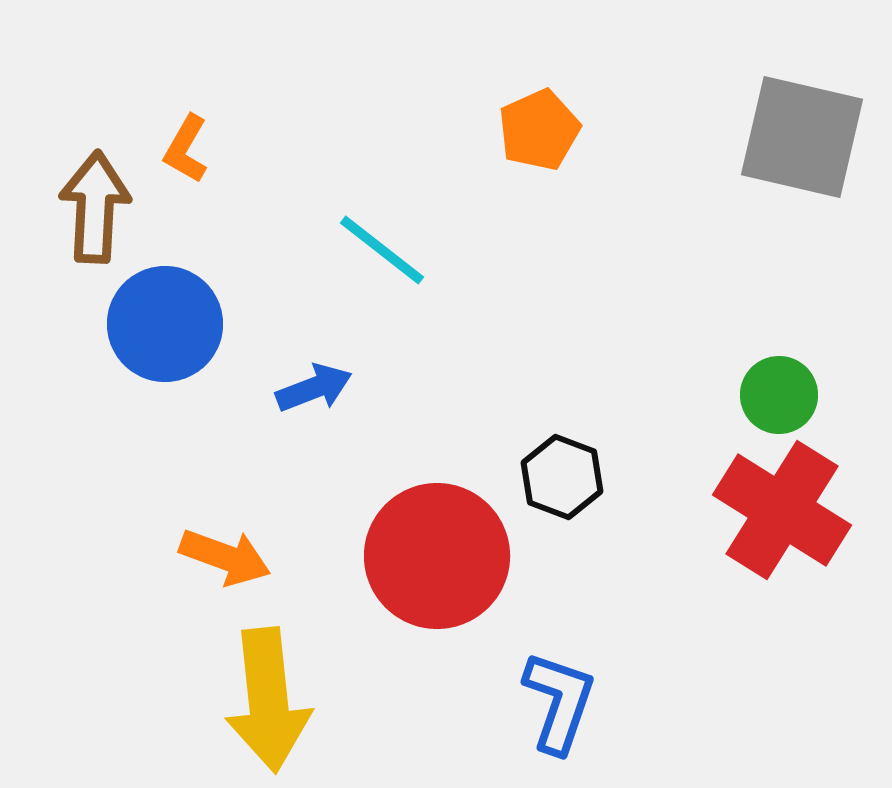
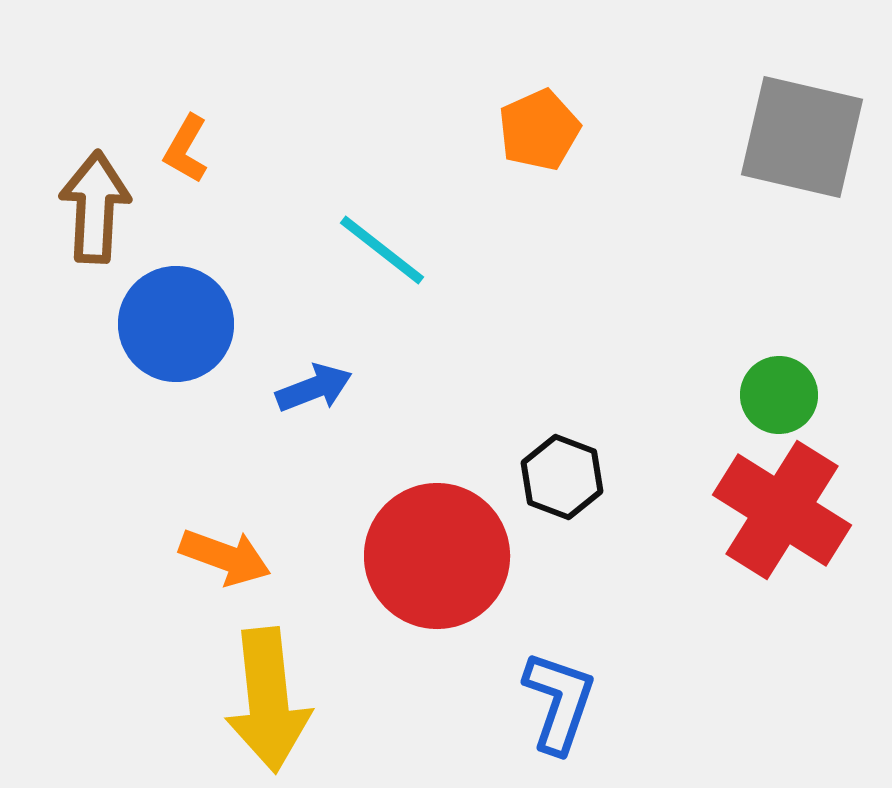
blue circle: moved 11 px right
